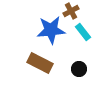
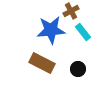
brown rectangle: moved 2 px right
black circle: moved 1 px left
